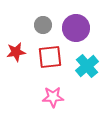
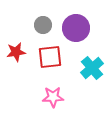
cyan cross: moved 5 px right, 2 px down
